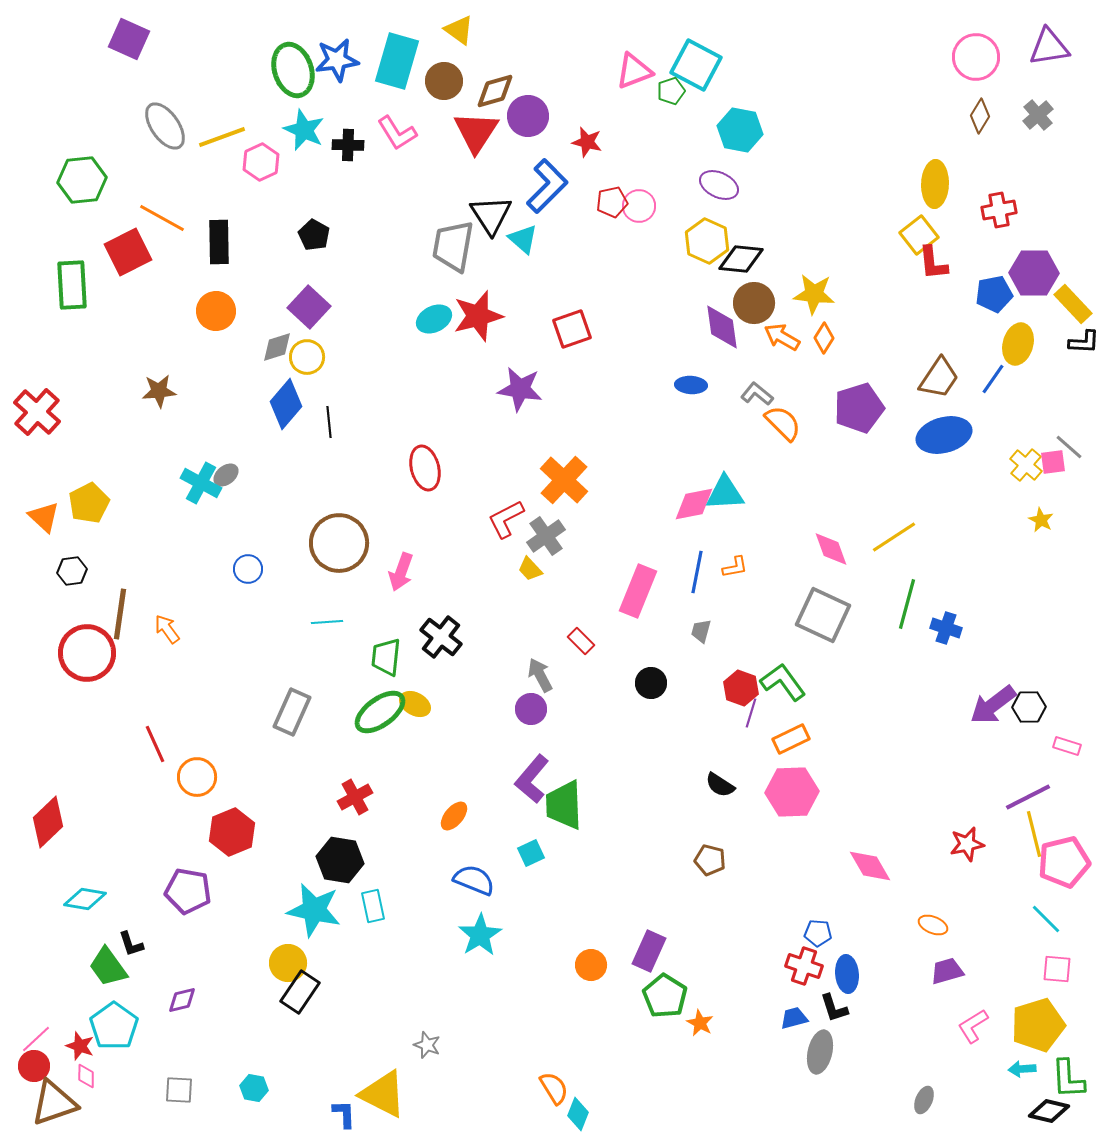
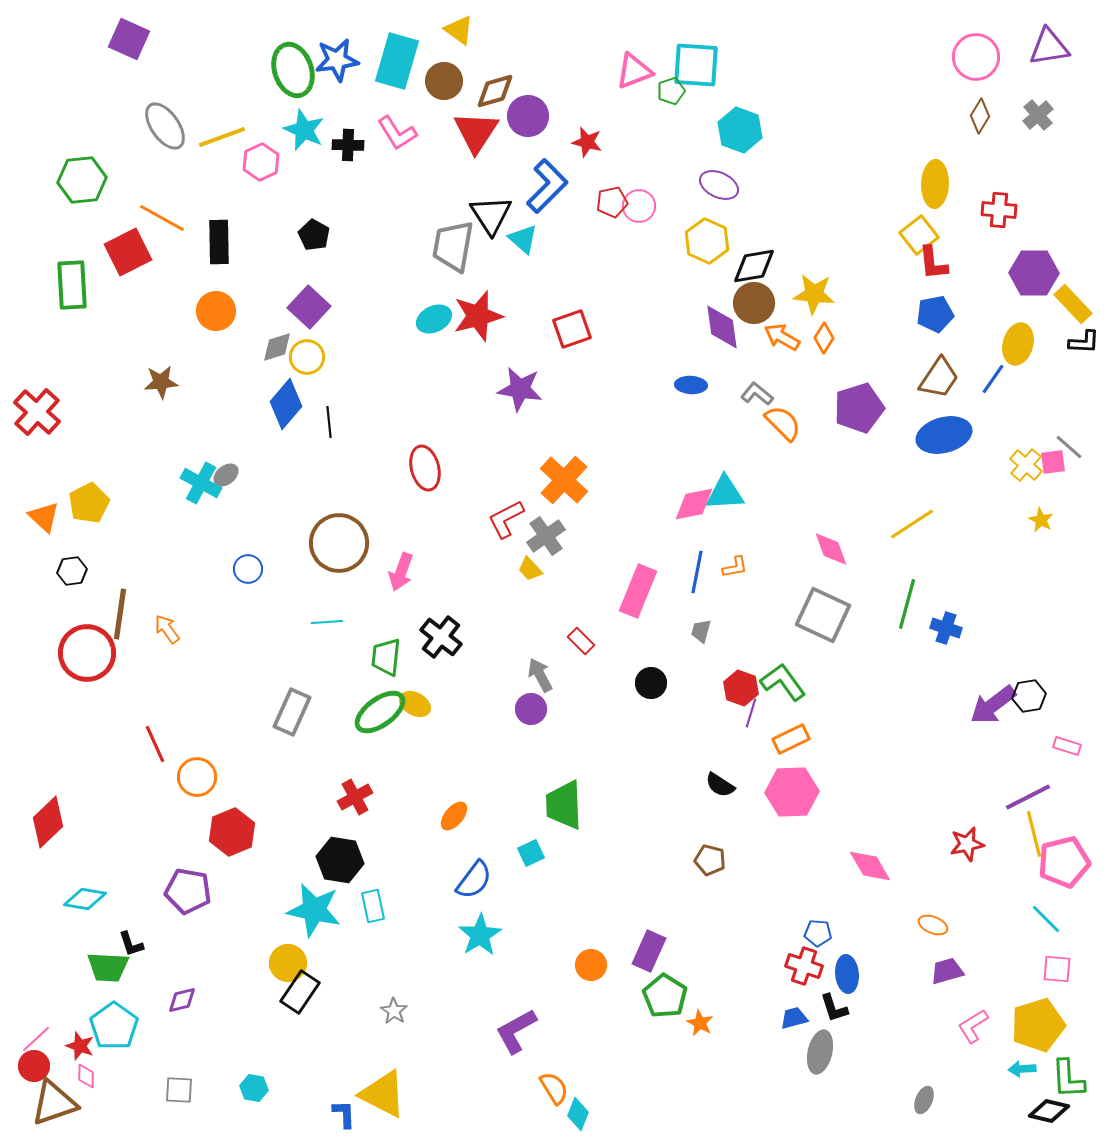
cyan square at (696, 65): rotated 24 degrees counterclockwise
cyan hexagon at (740, 130): rotated 9 degrees clockwise
red cross at (999, 210): rotated 16 degrees clockwise
black diamond at (741, 259): moved 13 px right, 7 px down; rotated 15 degrees counterclockwise
blue pentagon at (994, 294): moved 59 px left, 20 px down
brown star at (159, 391): moved 2 px right, 9 px up
yellow line at (894, 537): moved 18 px right, 13 px up
black hexagon at (1029, 707): moved 11 px up; rotated 8 degrees counterclockwise
purple L-shape at (532, 779): moved 16 px left, 252 px down; rotated 21 degrees clockwise
blue semicircle at (474, 880): rotated 105 degrees clockwise
green trapezoid at (108, 967): rotated 51 degrees counterclockwise
gray star at (427, 1045): moved 33 px left, 34 px up; rotated 12 degrees clockwise
